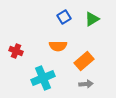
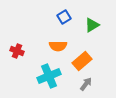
green triangle: moved 6 px down
red cross: moved 1 px right
orange rectangle: moved 2 px left
cyan cross: moved 6 px right, 2 px up
gray arrow: rotated 48 degrees counterclockwise
